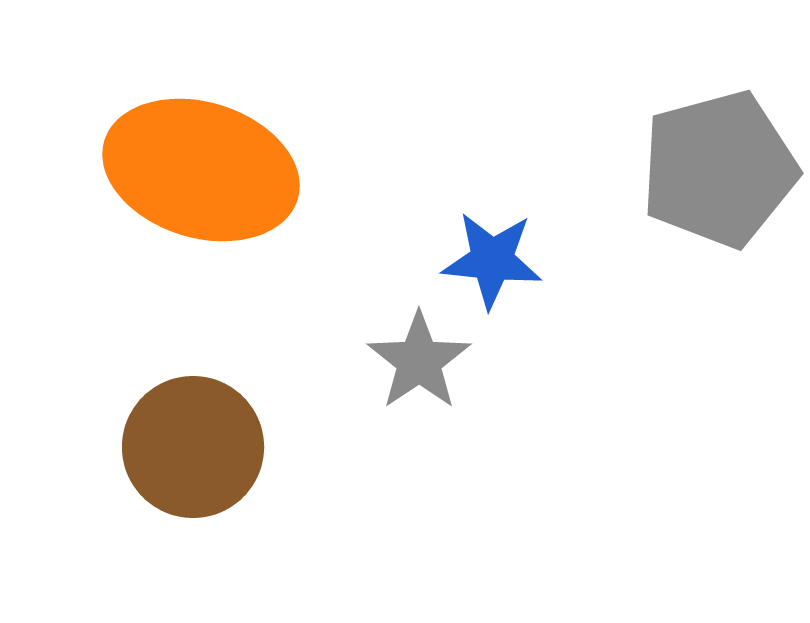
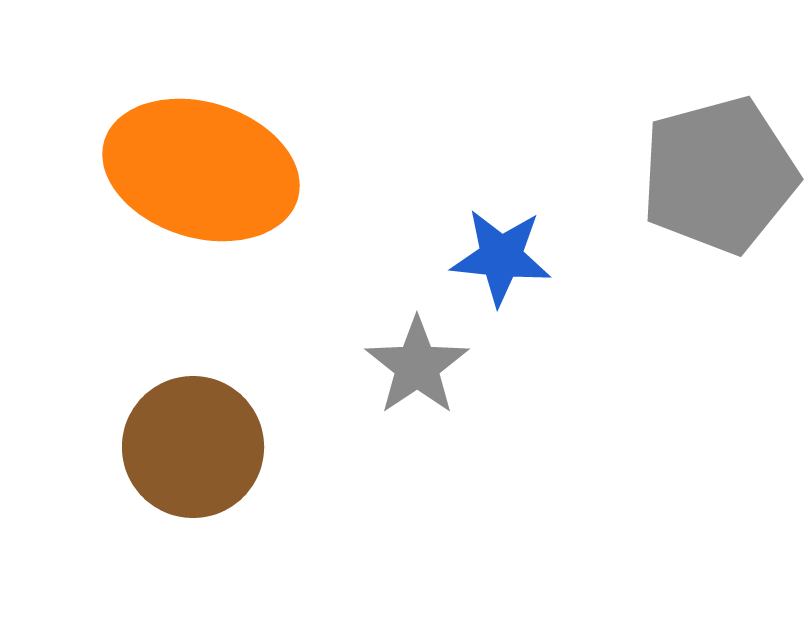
gray pentagon: moved 6 px down
blue star: moved 9 px right, 3 px up
gray star: moved 2 px left, 5 px down
